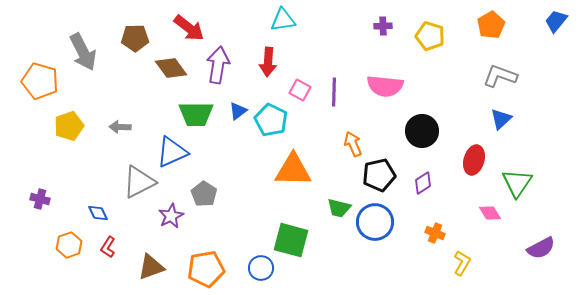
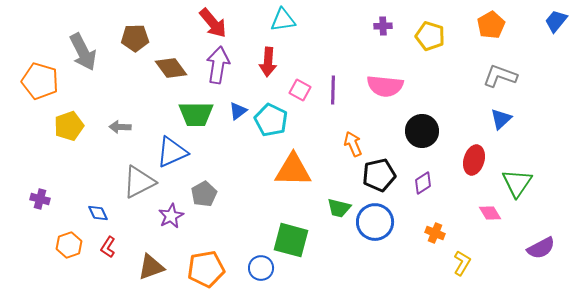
red arrow at (189, 28): moved 24 px right, 5 px up; rotated 12 degrees clockwise
purple line at (334, 92): moved 1 px left, 2 px up
gray pentagon at (204, 194): rotated 10 degrees clockwise
